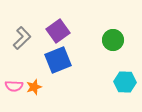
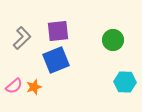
purple square: rotated 30 degrees clockwise
blue square: moved 2 px left
pink semicircle: rotated 42 degrees counterclockwise
